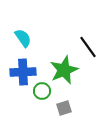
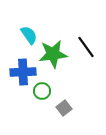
cyan semicircle: moved 6 px right, 3 px up
black line: moved 2 px left
green star: moved 11 px left, 16 px up; rotated 16 degrees clockwise
gray square: rotated 21 degrees counterclockwise
